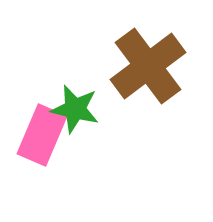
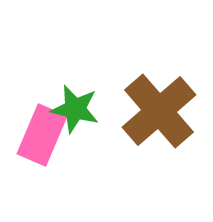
brown cross: moved 11 px right, 45 px down; rotated 4 degrees counterclockwise
